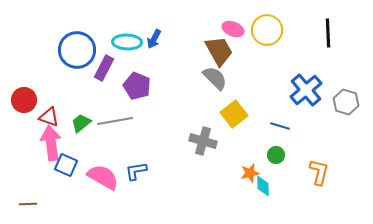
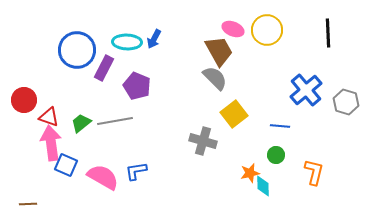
blue line: rotated 12 degrees counterclockwise
orange L-shape: moved 5 px left
